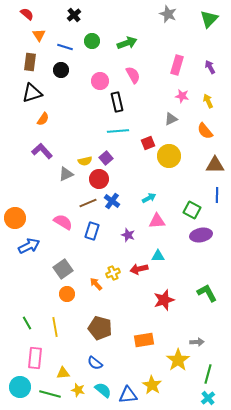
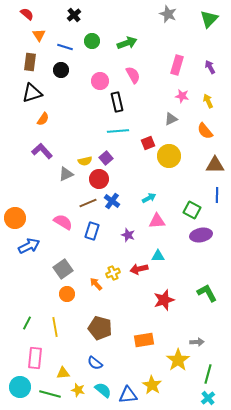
green line at (27, 323): rotated 56 degrees clockwise
